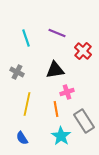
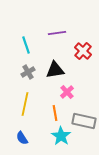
purple line: rotated 30 degrees counterclockwise
cyan line: moved 7 px down
gray cross: moved 11 px right; rotated 32 degrees clockwise
pink cross: rotated 24 degrees counterclockwise
yellow line: moved 2 px left
orange line: moved 1 px left, 4 px down
gray rectangle: rotated 45 degrees counterclockwise
